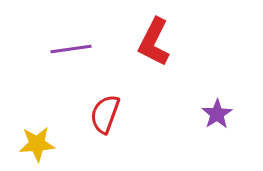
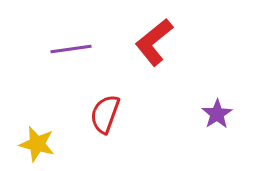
red L-shape: rotated 24 degrees clockwise
yellow star: rotated 18 degrees clockwise
